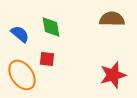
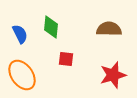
brown semicircle: moved 3 px left, 10 px down
green diamond: rotated 15 degrees clockwise
blue semicircle: rotated 24 degrees clockwise
red square: moved 19 px right
